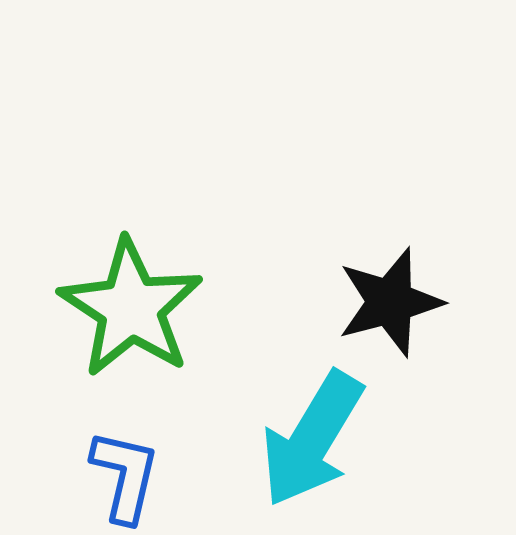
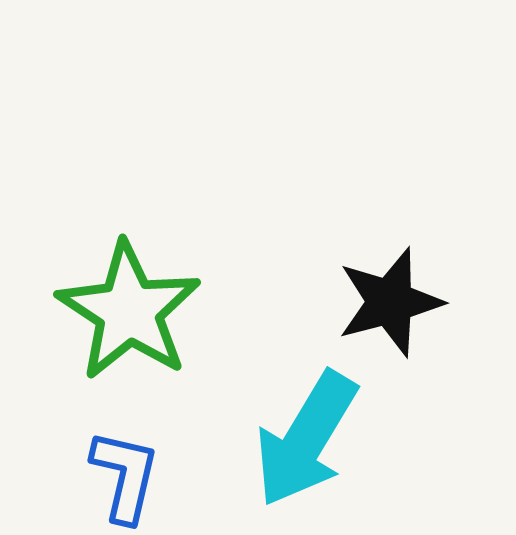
green star: moved 2 px left, 3 px down
cyan arrow: moved 6 px left
